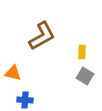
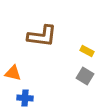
brown L-shape: rotated 36 degrees clockwise
yellow rectangle: moved 5 px right, 1 px up; rotated 64 degrees counterclockwise
blue cross: moved 2 px up
